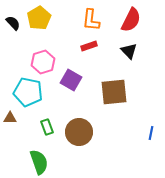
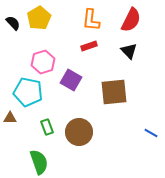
blue line: rotated 72 degrees counterclockwise
